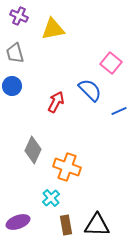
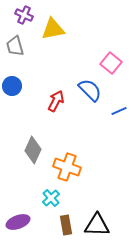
purple cross: moved 5 px right, 1 px up
gray trapezoid: moved 7 px up
red arrow: moved 1 px up
